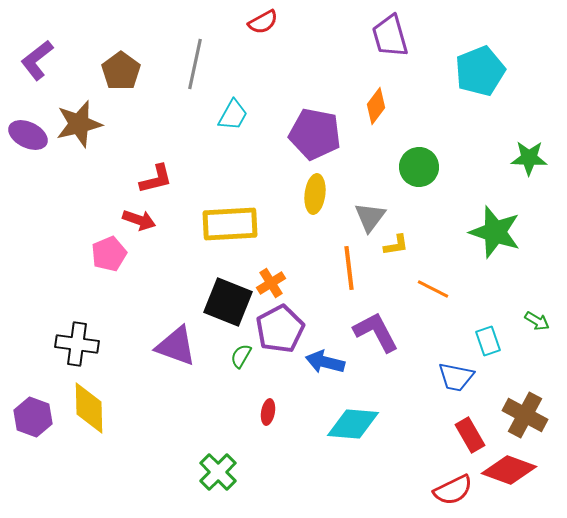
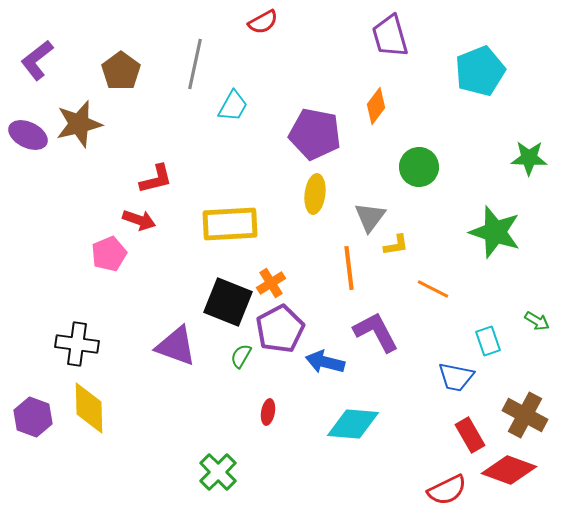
cyan trapezoid at (233, 115): moved 9 px up
red semicircle at (453, 490): moved 6 px left
